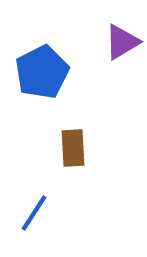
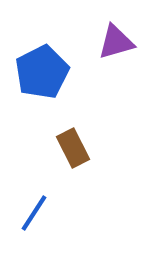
purple triangle: moved 6 px left; rotated 15 degrees clockwise
brown rectangle: rotated 24 degrees counterclockwise
